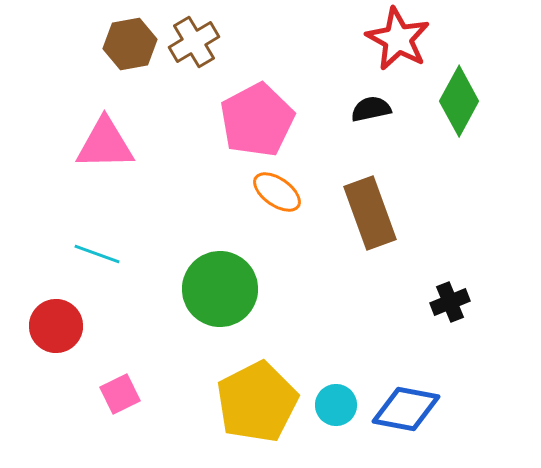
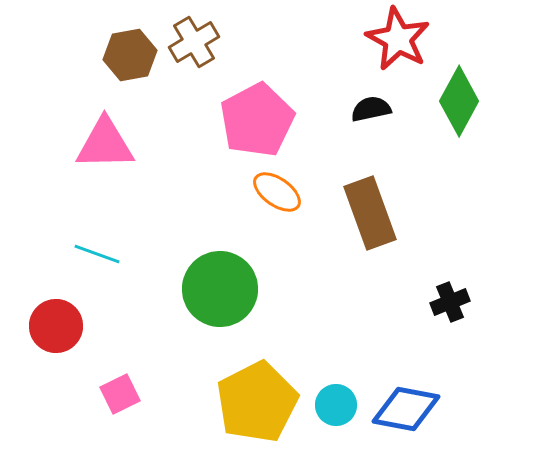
brown hexagon: moved 11 px down
